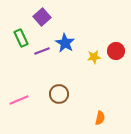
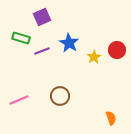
purple square: rotated 18 degrees clockwise
green rectangle: rotated 48 degrees counterclockwise
blue star: moved 4 px right
red circle: moved 1 px right, 1 px up
yellow star: rotated 24 degrees counterclockwise
brown circle: moved 1 px right, 2 px down
orange semicircle: moved 11 px right; rotated 32 degrees counterclockwise
